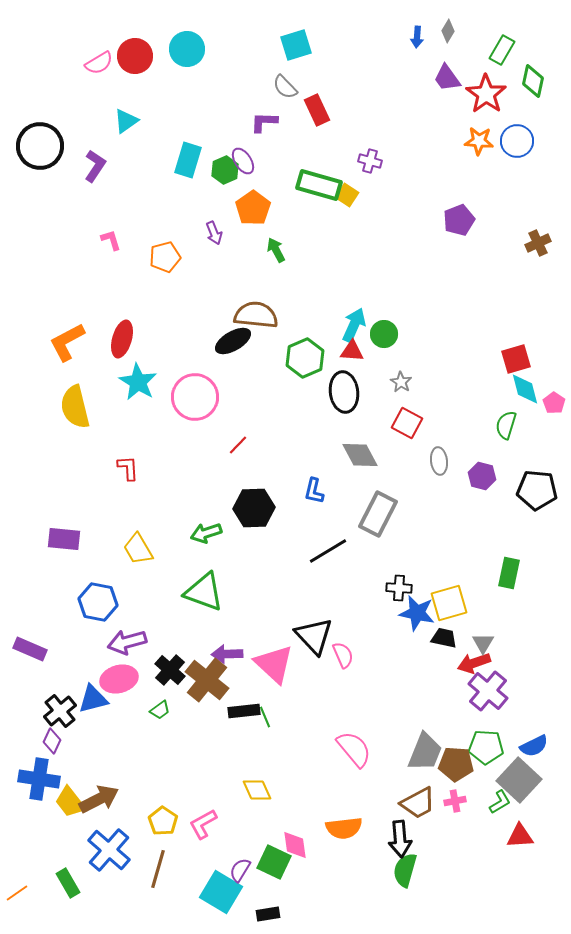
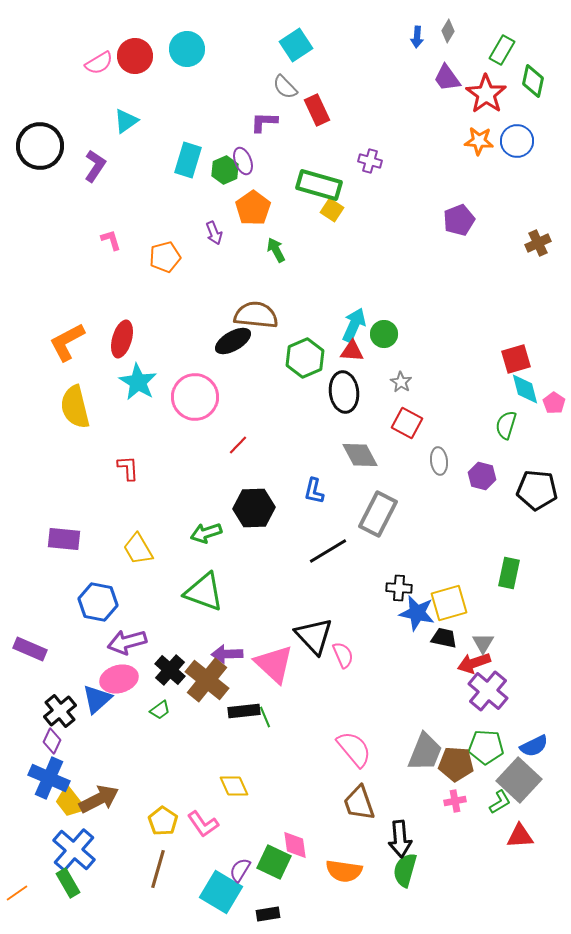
cyan square at (296, 45): rotated 16 degrees counterclockwise
purple ellipse at (243, 161): rotated 12 degrees clockwise
yellow square at (347, 195): moved 15 px left, 15 px down
blue triangle at (93, 699): moved 4 px right; rotated 28 degrees counterclockwise
blue cross at (39, 779): moved 10 px right, 1 px up; rotated 15 degrees clockwise
yellow diamond at (257, 790): moved 23 px left, 4 px up
brown trapezoid at (418, 803): moved 59 px left; rotated 99 degrees clockwise
pink L-shape at (203, 824): rotated 96 degrees counterclockwise
orange semicircle at (344, 828): moved 43 px down; rotated 15 degrees clockwise
blue cross at (109, 850): moved 35 px left
